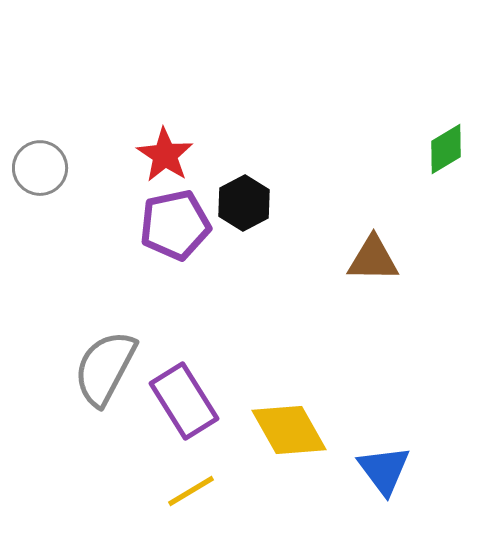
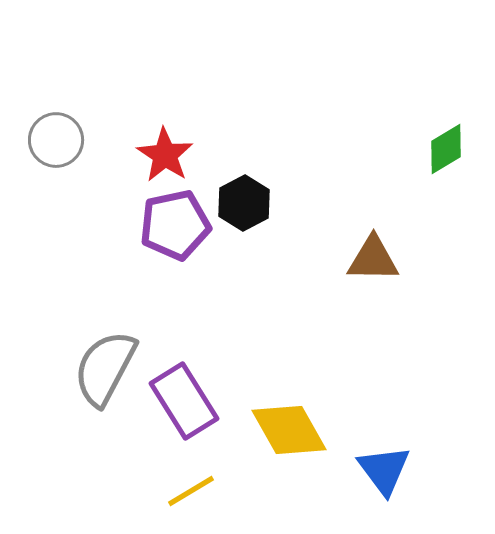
gray circle: moved 16 px right, 28 px up
